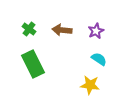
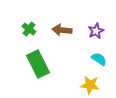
green rectangle: moved 5 px right
